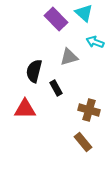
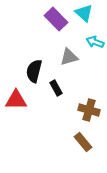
red triangle: moved 9 px left, 9 px up
